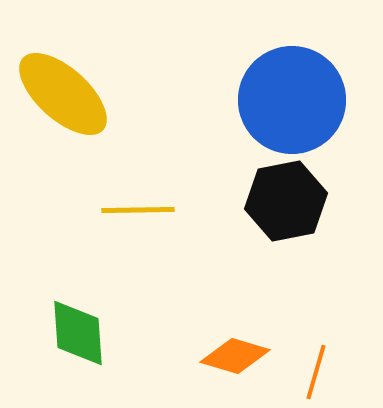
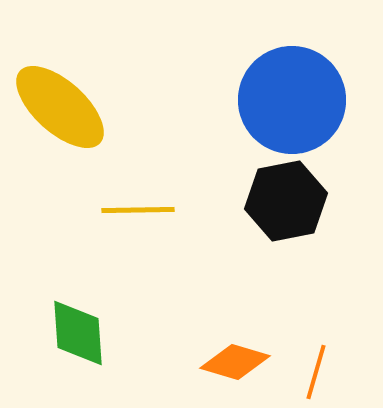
yellow ellipse: moved 3 px left, 13 px down
orange diamond: moved 6 px down
